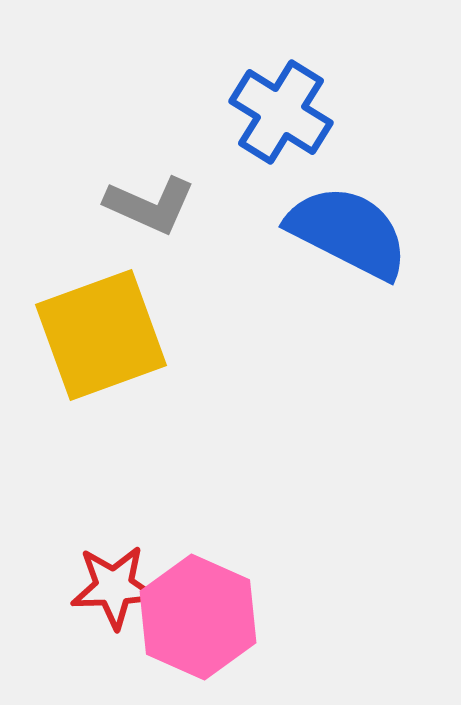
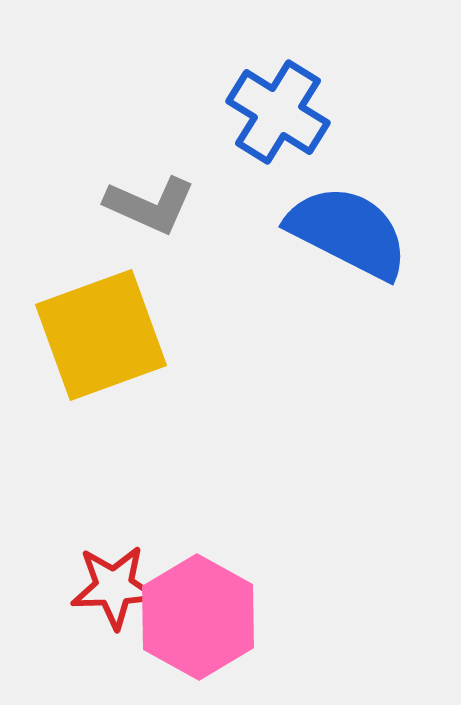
blue cross: moved 3 px left
pink hexagon: rotated 5 degrees clockwise
